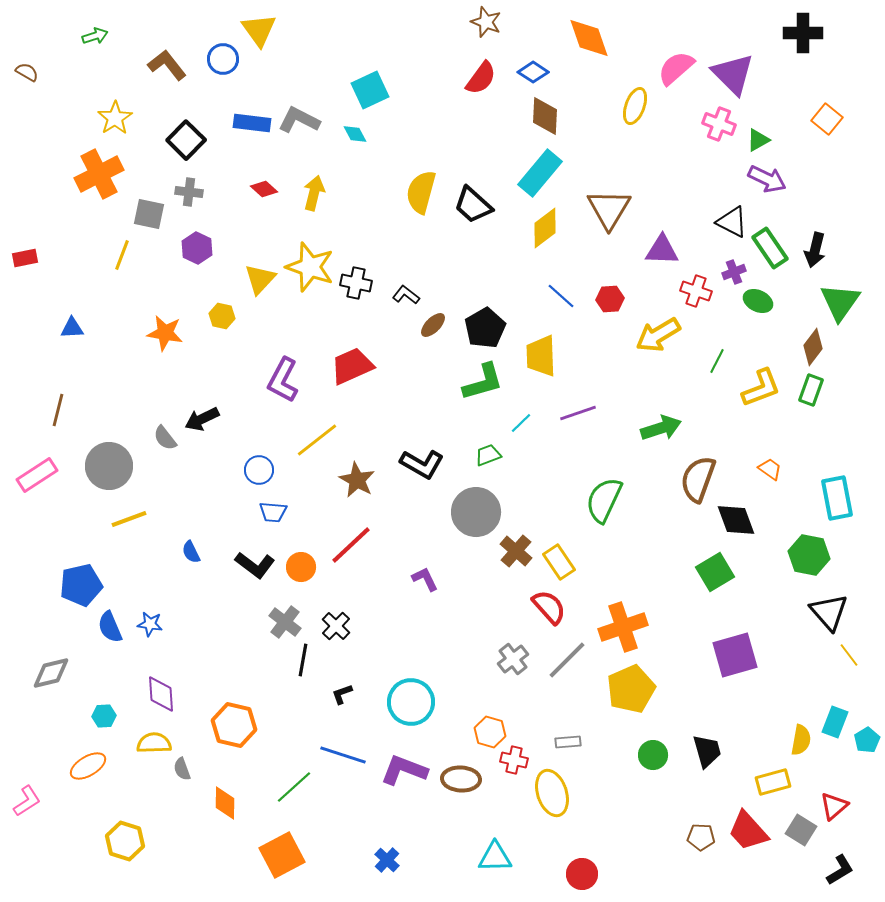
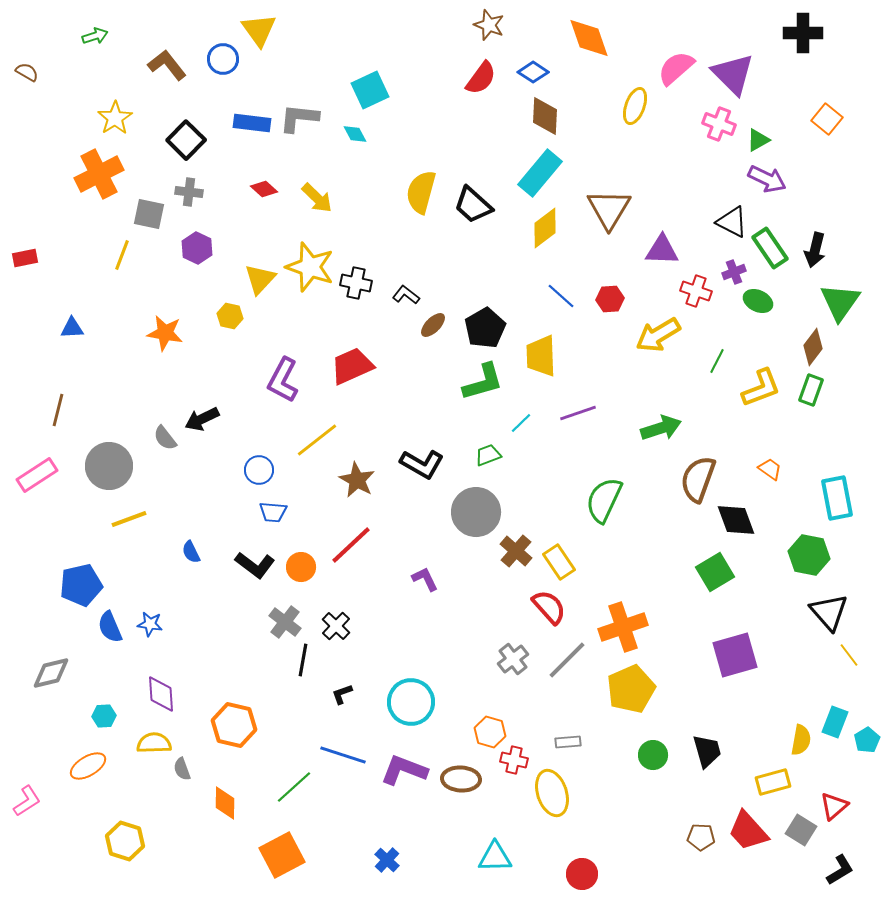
brown star at (486, 22): moved 3 px right, 3 px down
gray L-shape at (299, 120): moved 2 px up; rotated 21 degrees counterclockwise
yellow arrow at (314, 193): moved 3 px right, 5 px down; rotated 120 degrees clockwise
yellow hexagon at (222, 316): moved 8 px right
